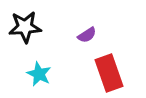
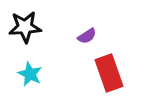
purple semicircle: moved 1 px down
cyan star: moved 9 px left
